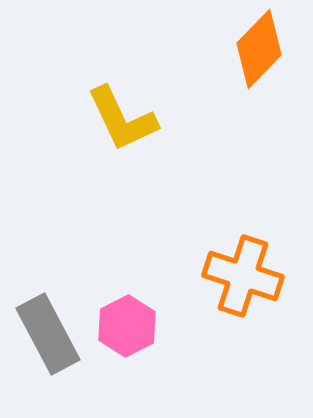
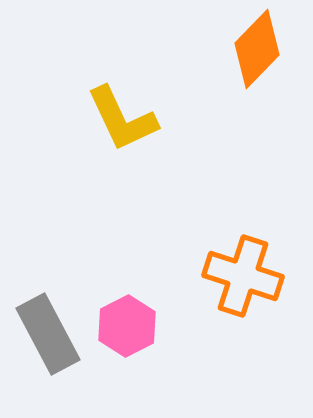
orange diamond: moved 2 px left
